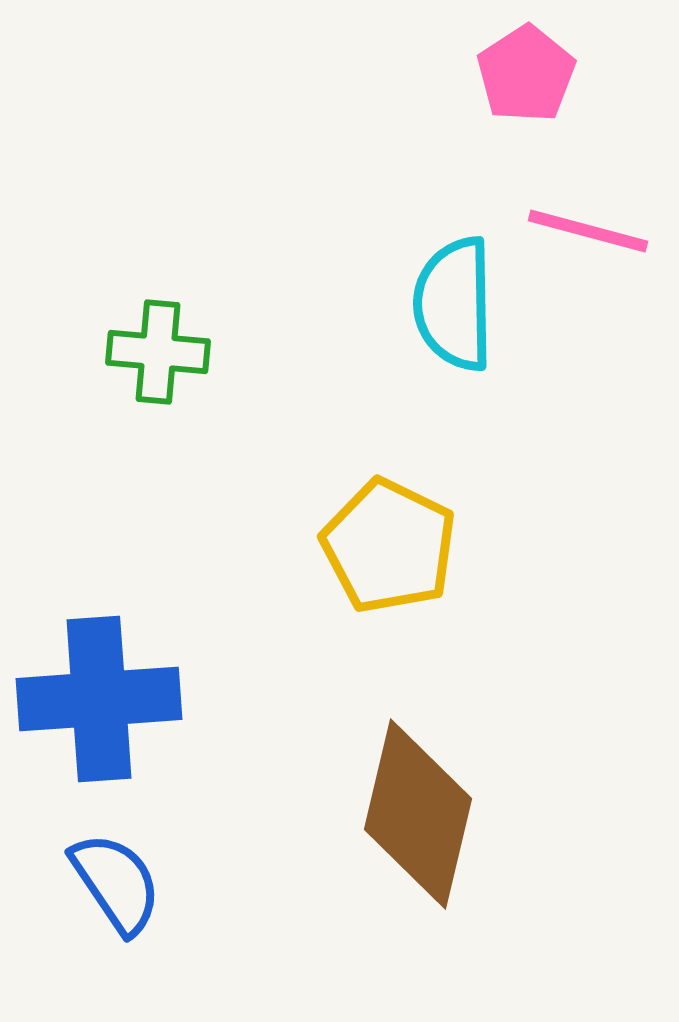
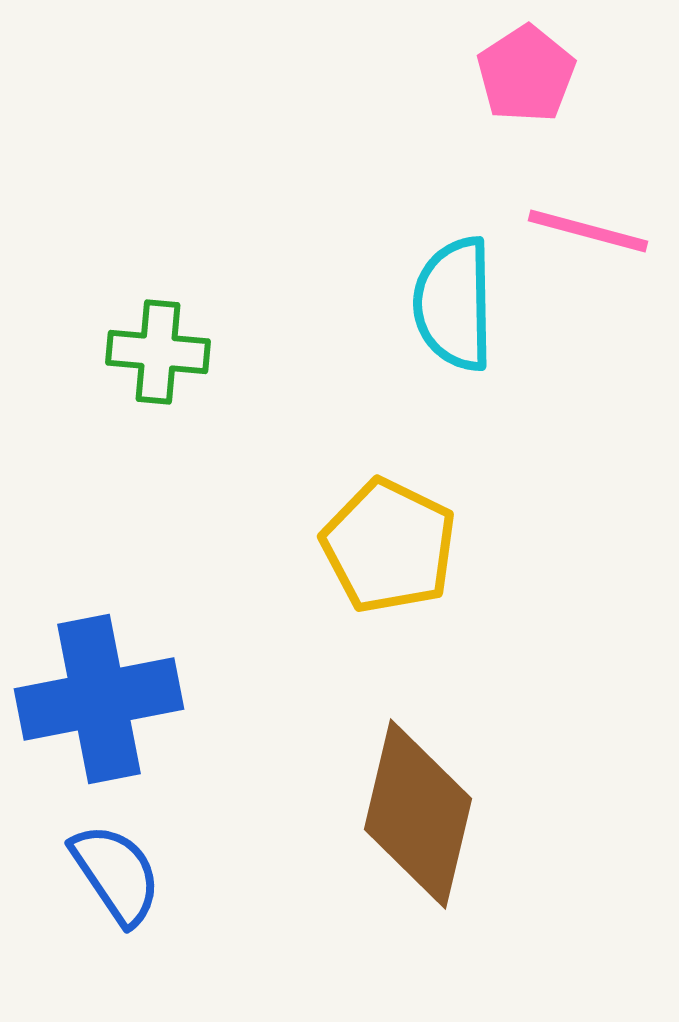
blue cross: rotated 7 degrees counterclockwise
blue semicircle: moved 9 px up
